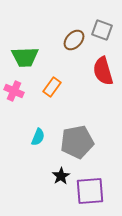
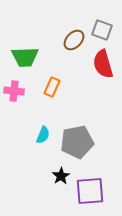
red semicircle: moved 7 px up
orange rectangle: rotated 12 degrees counterclockwise
pink cross: rotated 18 degrees counterclockwise
cyan semicircle: moved 5 px right, 2 px up
